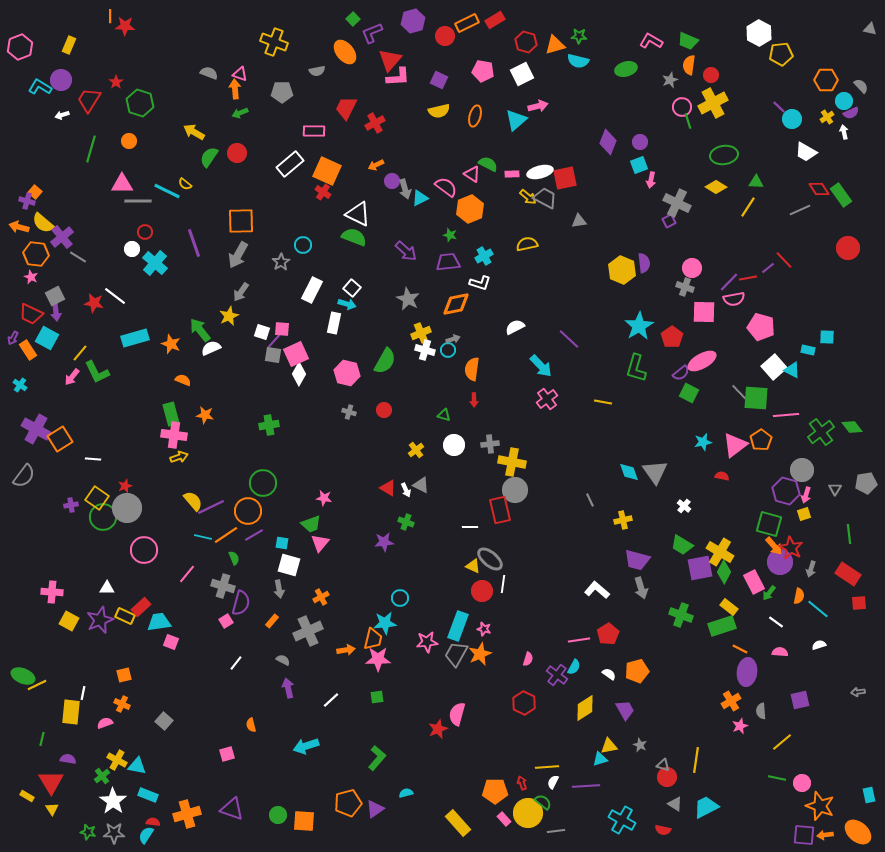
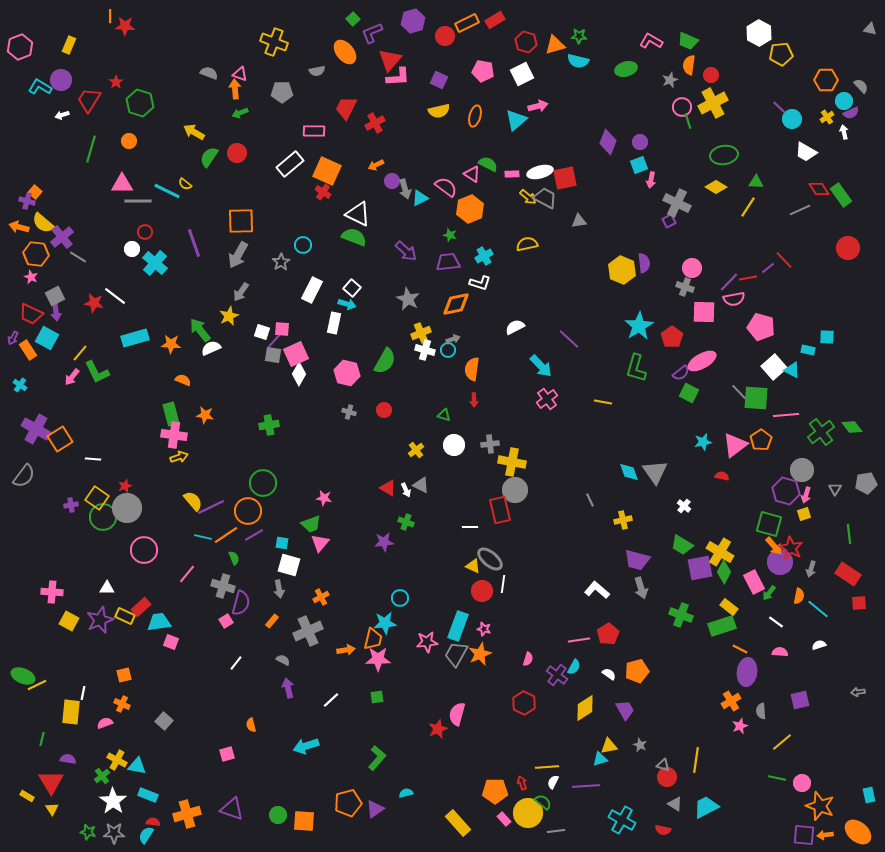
orange star at (171, 344): rotated 18 degrees counterclockwise
